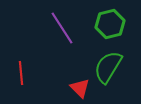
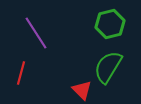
purple line: moved 26 px left, 5 px down
red line: rotated 20 degrees clockwise
red triangle: moved 2 px right, 2 px down
